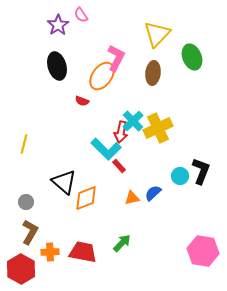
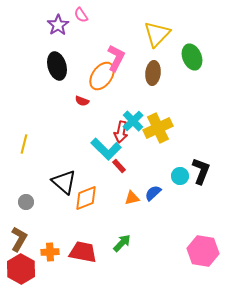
brown L-shape: moved 11 px left, 7 px down
